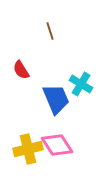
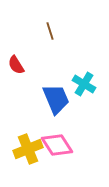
red semicircle: moved 5 px left, 5 px up
cyan cross: moved 3 px right
yellow cross: rotated 8 degrees counterclockwise
